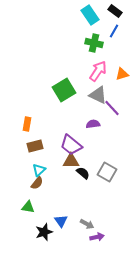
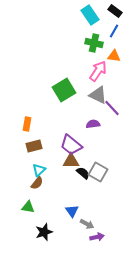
orange triangle: moved 8 px left, 18 px up; rotated 24 degrees clockwise
brown rectangle: moved 1 px left
gray square: moved 9 px left
blue triangle: moved 11 px right, 10 px up
